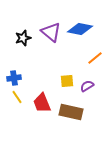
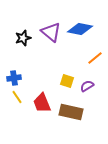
yellow square: rotated 24 degrees clockwise
